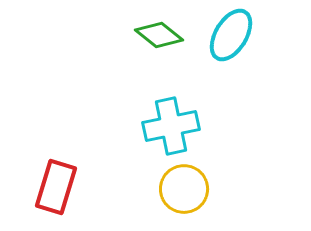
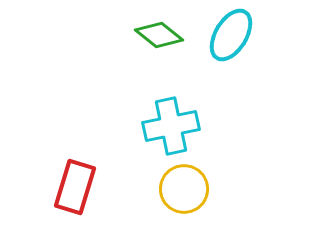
red rectangle: moved 19 px right
